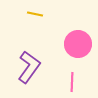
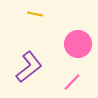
purple L-shape: rotated 16 degrees clockwise
pink line: rotated 42 degrees clockwise
